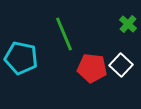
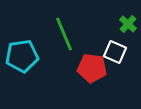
cyan pentagon: moved 1 px right, 2 px up; rotated 20 degrees counterclockwise
white square: moved 6 px left, 13 px up; rotated 20 degrees counterclockwise
